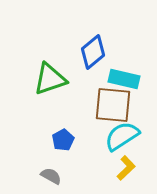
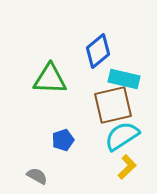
blue diamond: moved 5 px right, 1 px up
green triangle: rotated 21 degrees clockwise
brown square: rotated 18 degrees counterclockwise
blue pentagon: rotated 10 degrees clockwise
yellow L-shape: moved 1 px right, 1 px up
gray semicircle: moved 14 px left
